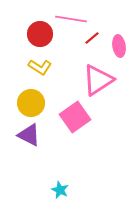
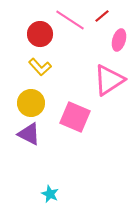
pink line: moved 1 px left, 1 px down; rotated 24 degrees clockwise
red line: moved 10 px right, 22 px up
pink ellipse: moved 6 px up; rotated 25 degrees clockwise
yellow L-shape: rotated 15 degrees clockwise
pink triangle: moved 11 px right
pink square: rotated 32 degrees counterclockwise
purple triangle: moved 1 px up
cyan star: moved 10 px left, 4 px down
